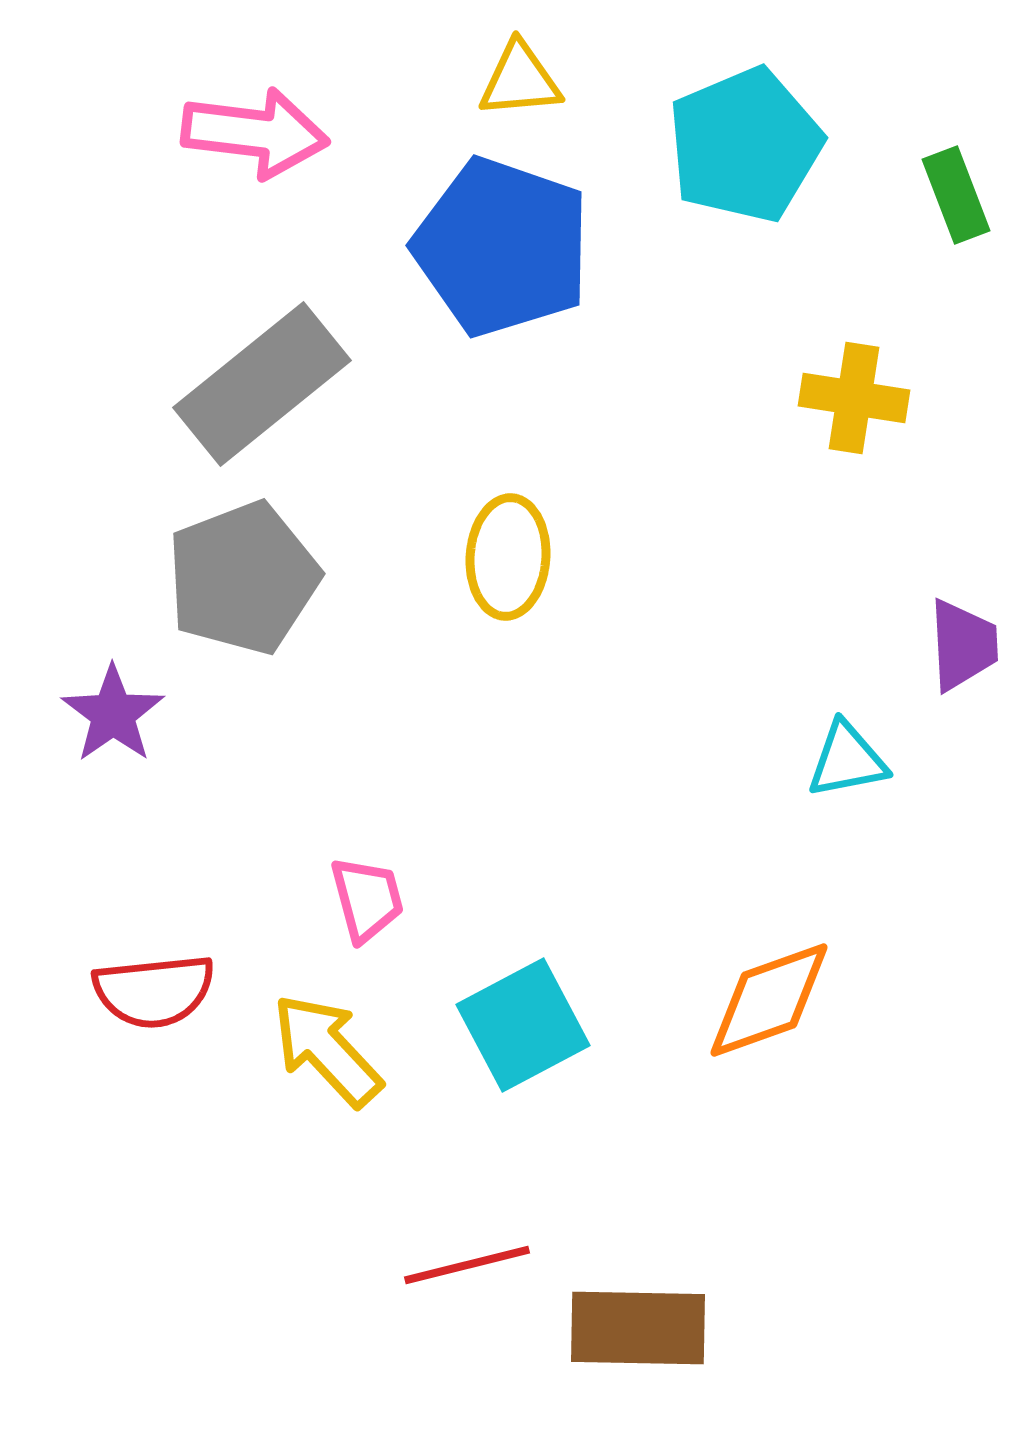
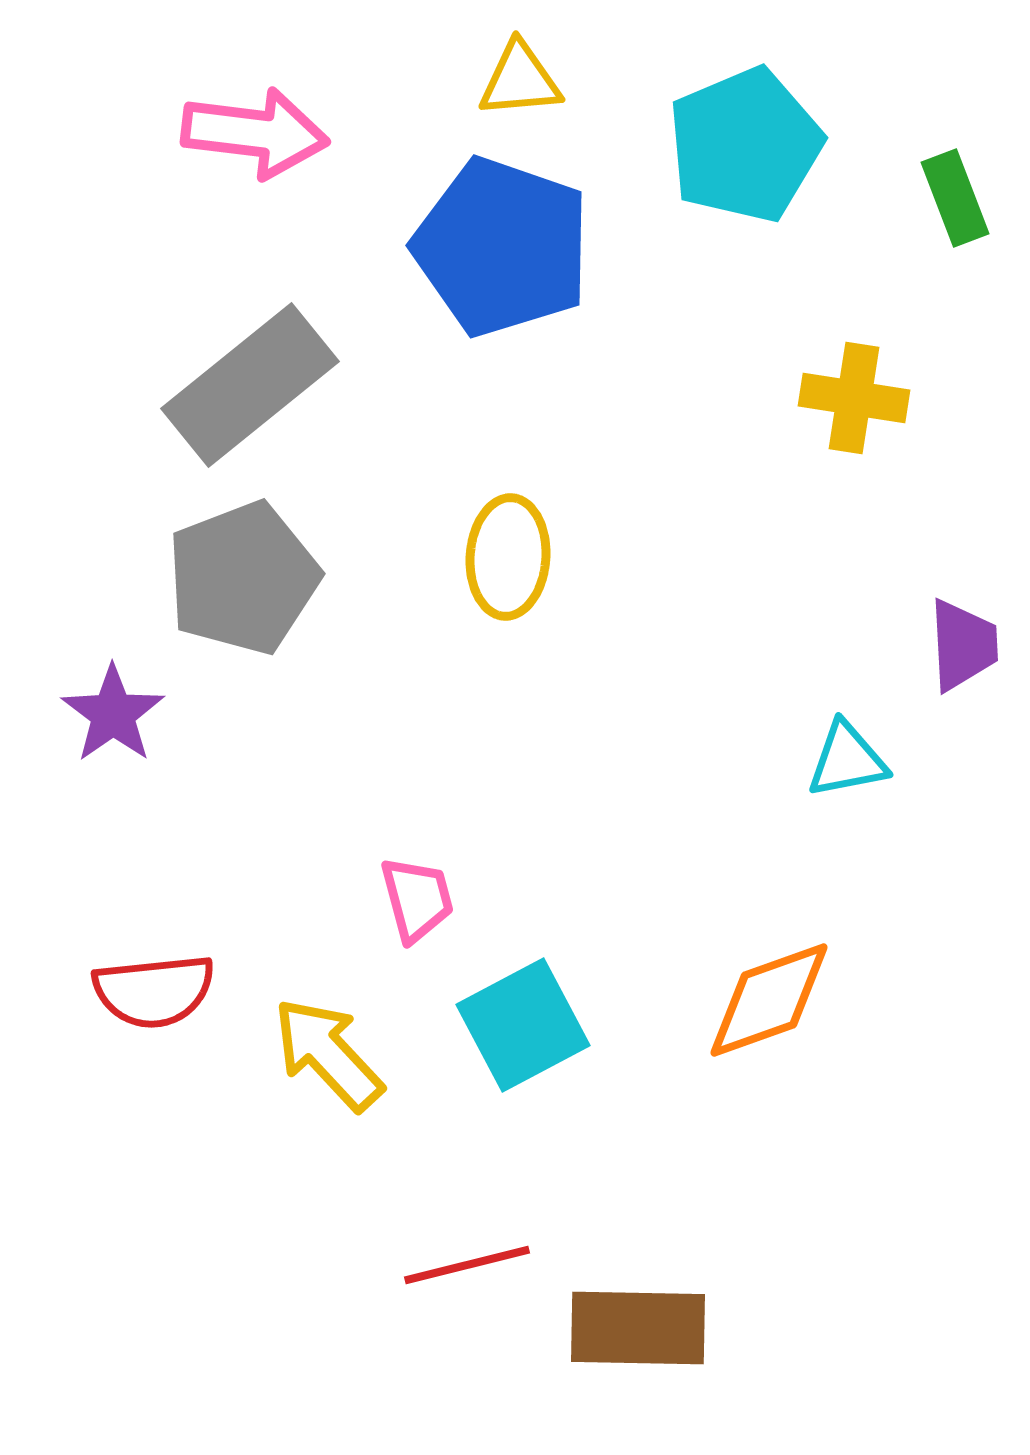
green rectangle: moved 1 px left, 3 px down
gray rectangle: moved 12 px left, 1 px down
pink trapezoid: moved 50 px right
yellow arrow: moved 1 px right, 4 px down
